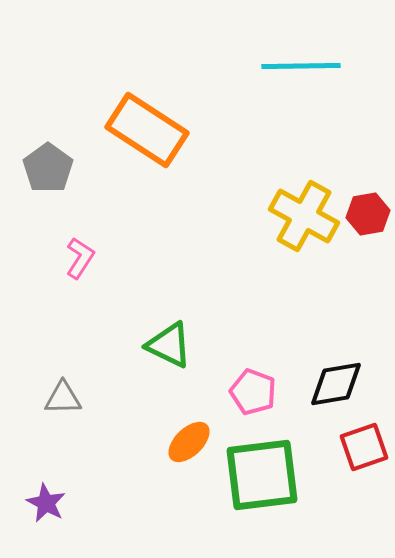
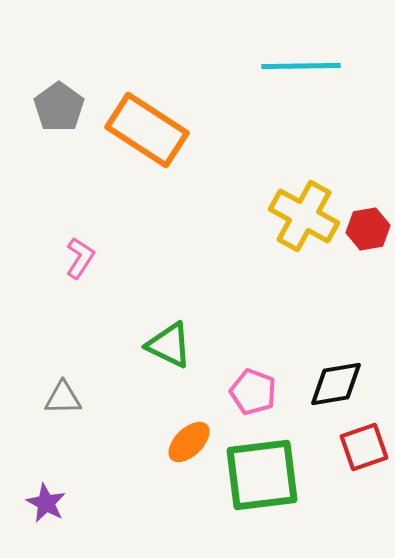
gray pentagon: moved 11 px right, 61 px up
red hexagon: moved 15 px down
